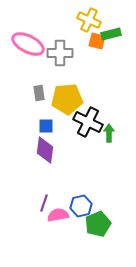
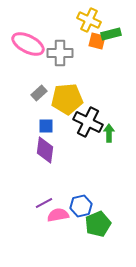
gray rectangle: rotated 56 degrees clockwise
purple line: rotated 42 degrees clockwise
